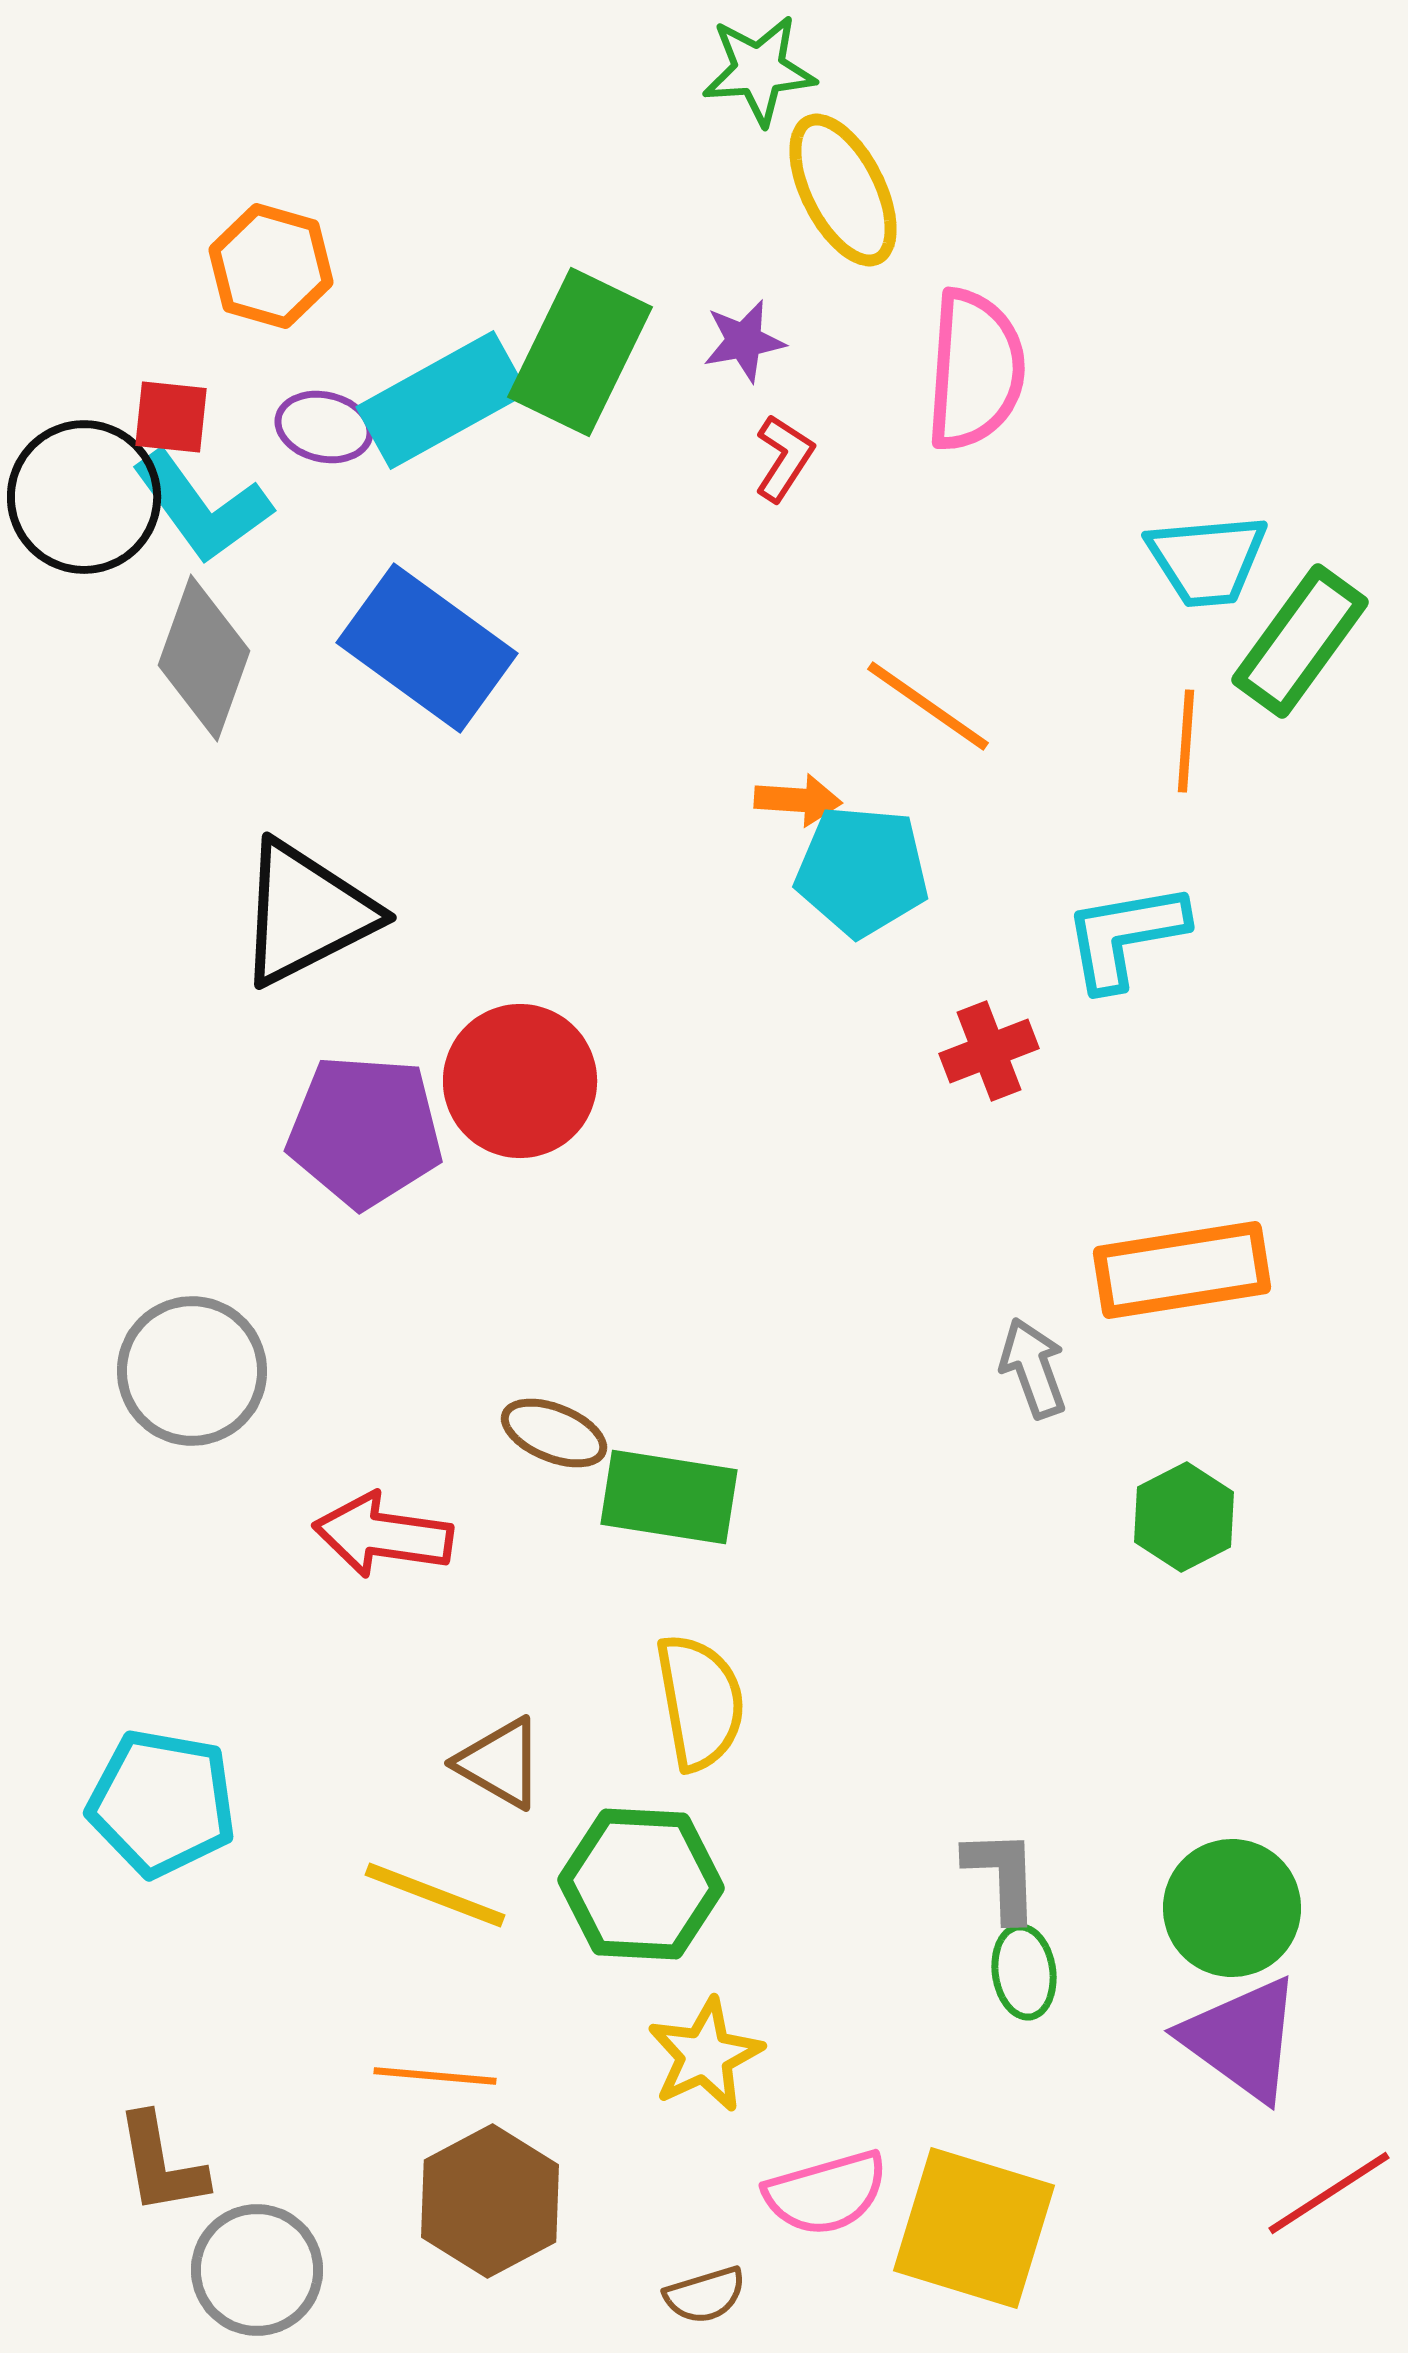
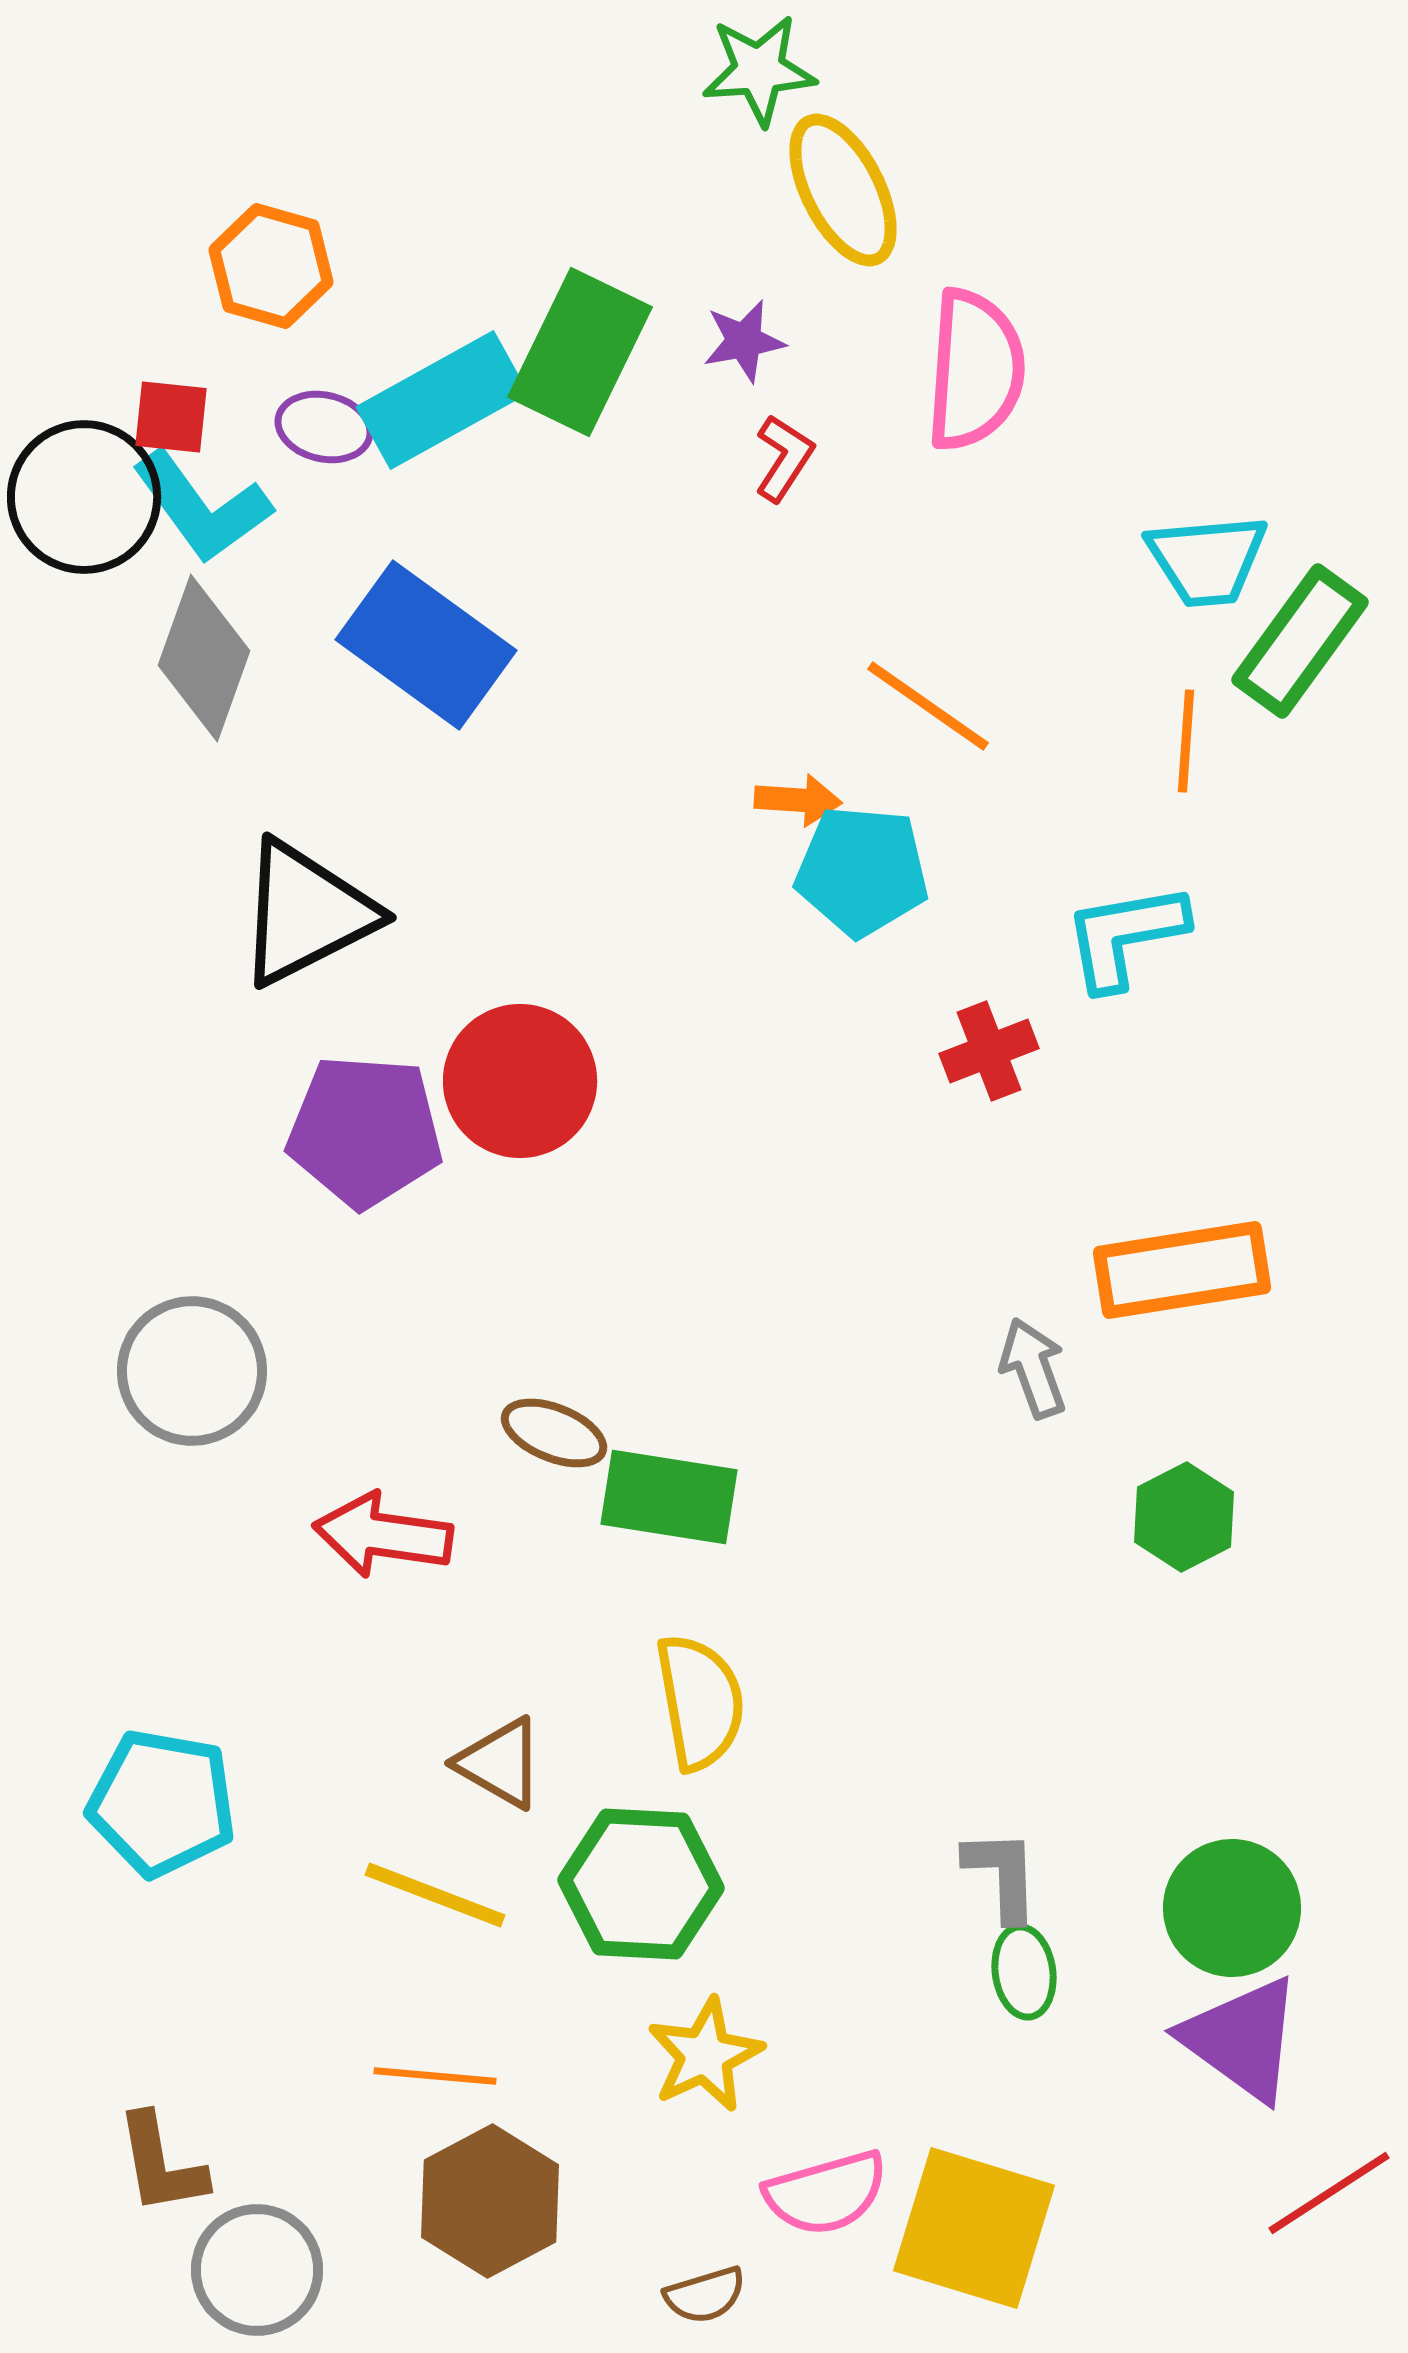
blue rectangle at (427, 648): moved 1 px left, 3 px up
